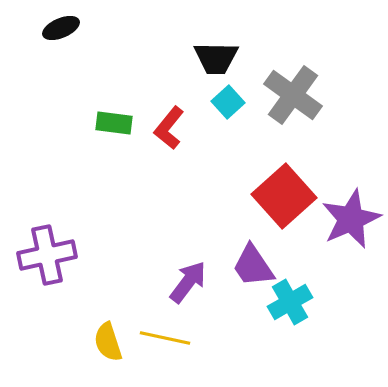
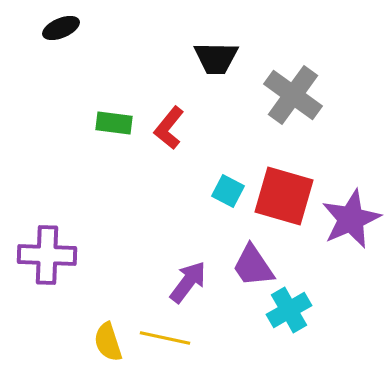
cyan square: moved 89 px down; rotated 20 degrees counterclockwise
red square: rotated 32 degrees counterclockwise
purple cross: rotated 14 degrees clockwise
cyan cross: moved 1 px left, 8 px down
